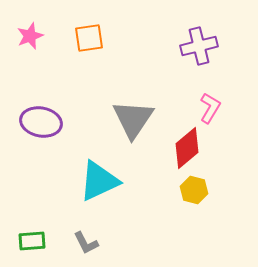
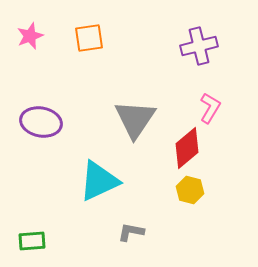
gray triangle: moved 2 px right
yellow hexagon: moved 4 px left
gray L-shape: moved 45 px right, 11 px up; rotated 128 degrees clockwise
